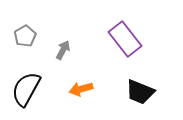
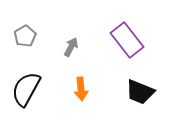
purple rectangle: moved 2 px right, 1 px down
gray arrow: moved 8 px right, 3 px up
orange arrow: rotated 80 degrees counterclockwise
